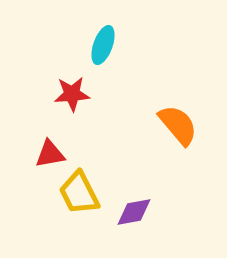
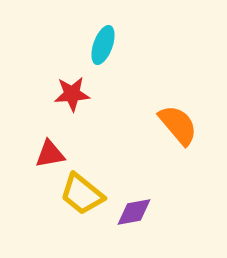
yellow trapezoid: moved 3 px right, 1 px down; rotated 24 degrees counterclockwise
